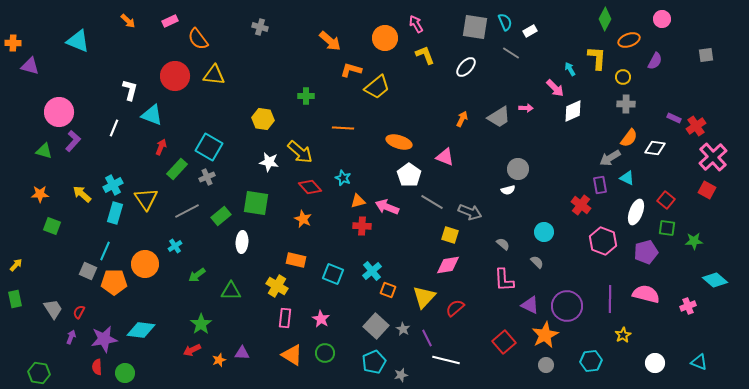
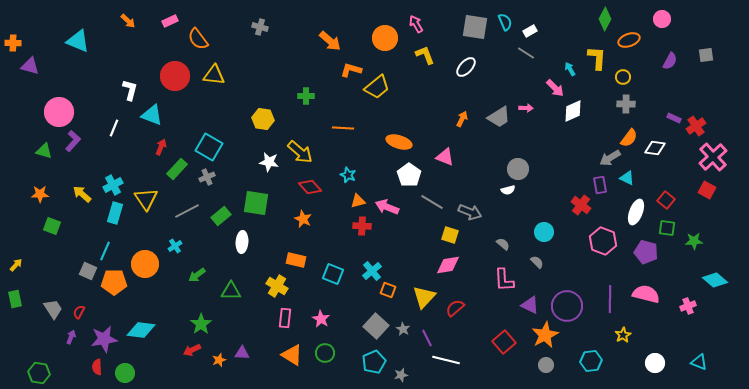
gray line at (511, 53): moved 15 px right
purple semicircle at (655, 61): moved 15 px right
cyan star at (343, 178): moved 5 px right, 3 px up
purple pentagon at (646, 252): rotated 30 degrees clockwise
